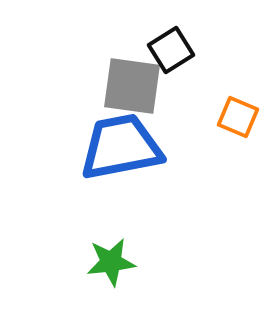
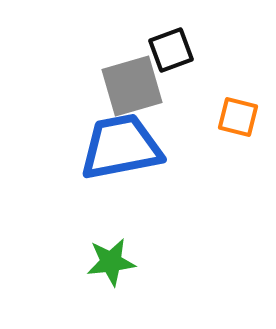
black square: rotated 12 degrees clockwise
gray square: rotated 24 degrees counterclockwise
orange square: rotated 9 degrees counterclockwise
